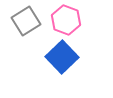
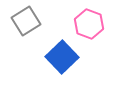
pink hexagon: moved 23 px right, 4 px down
